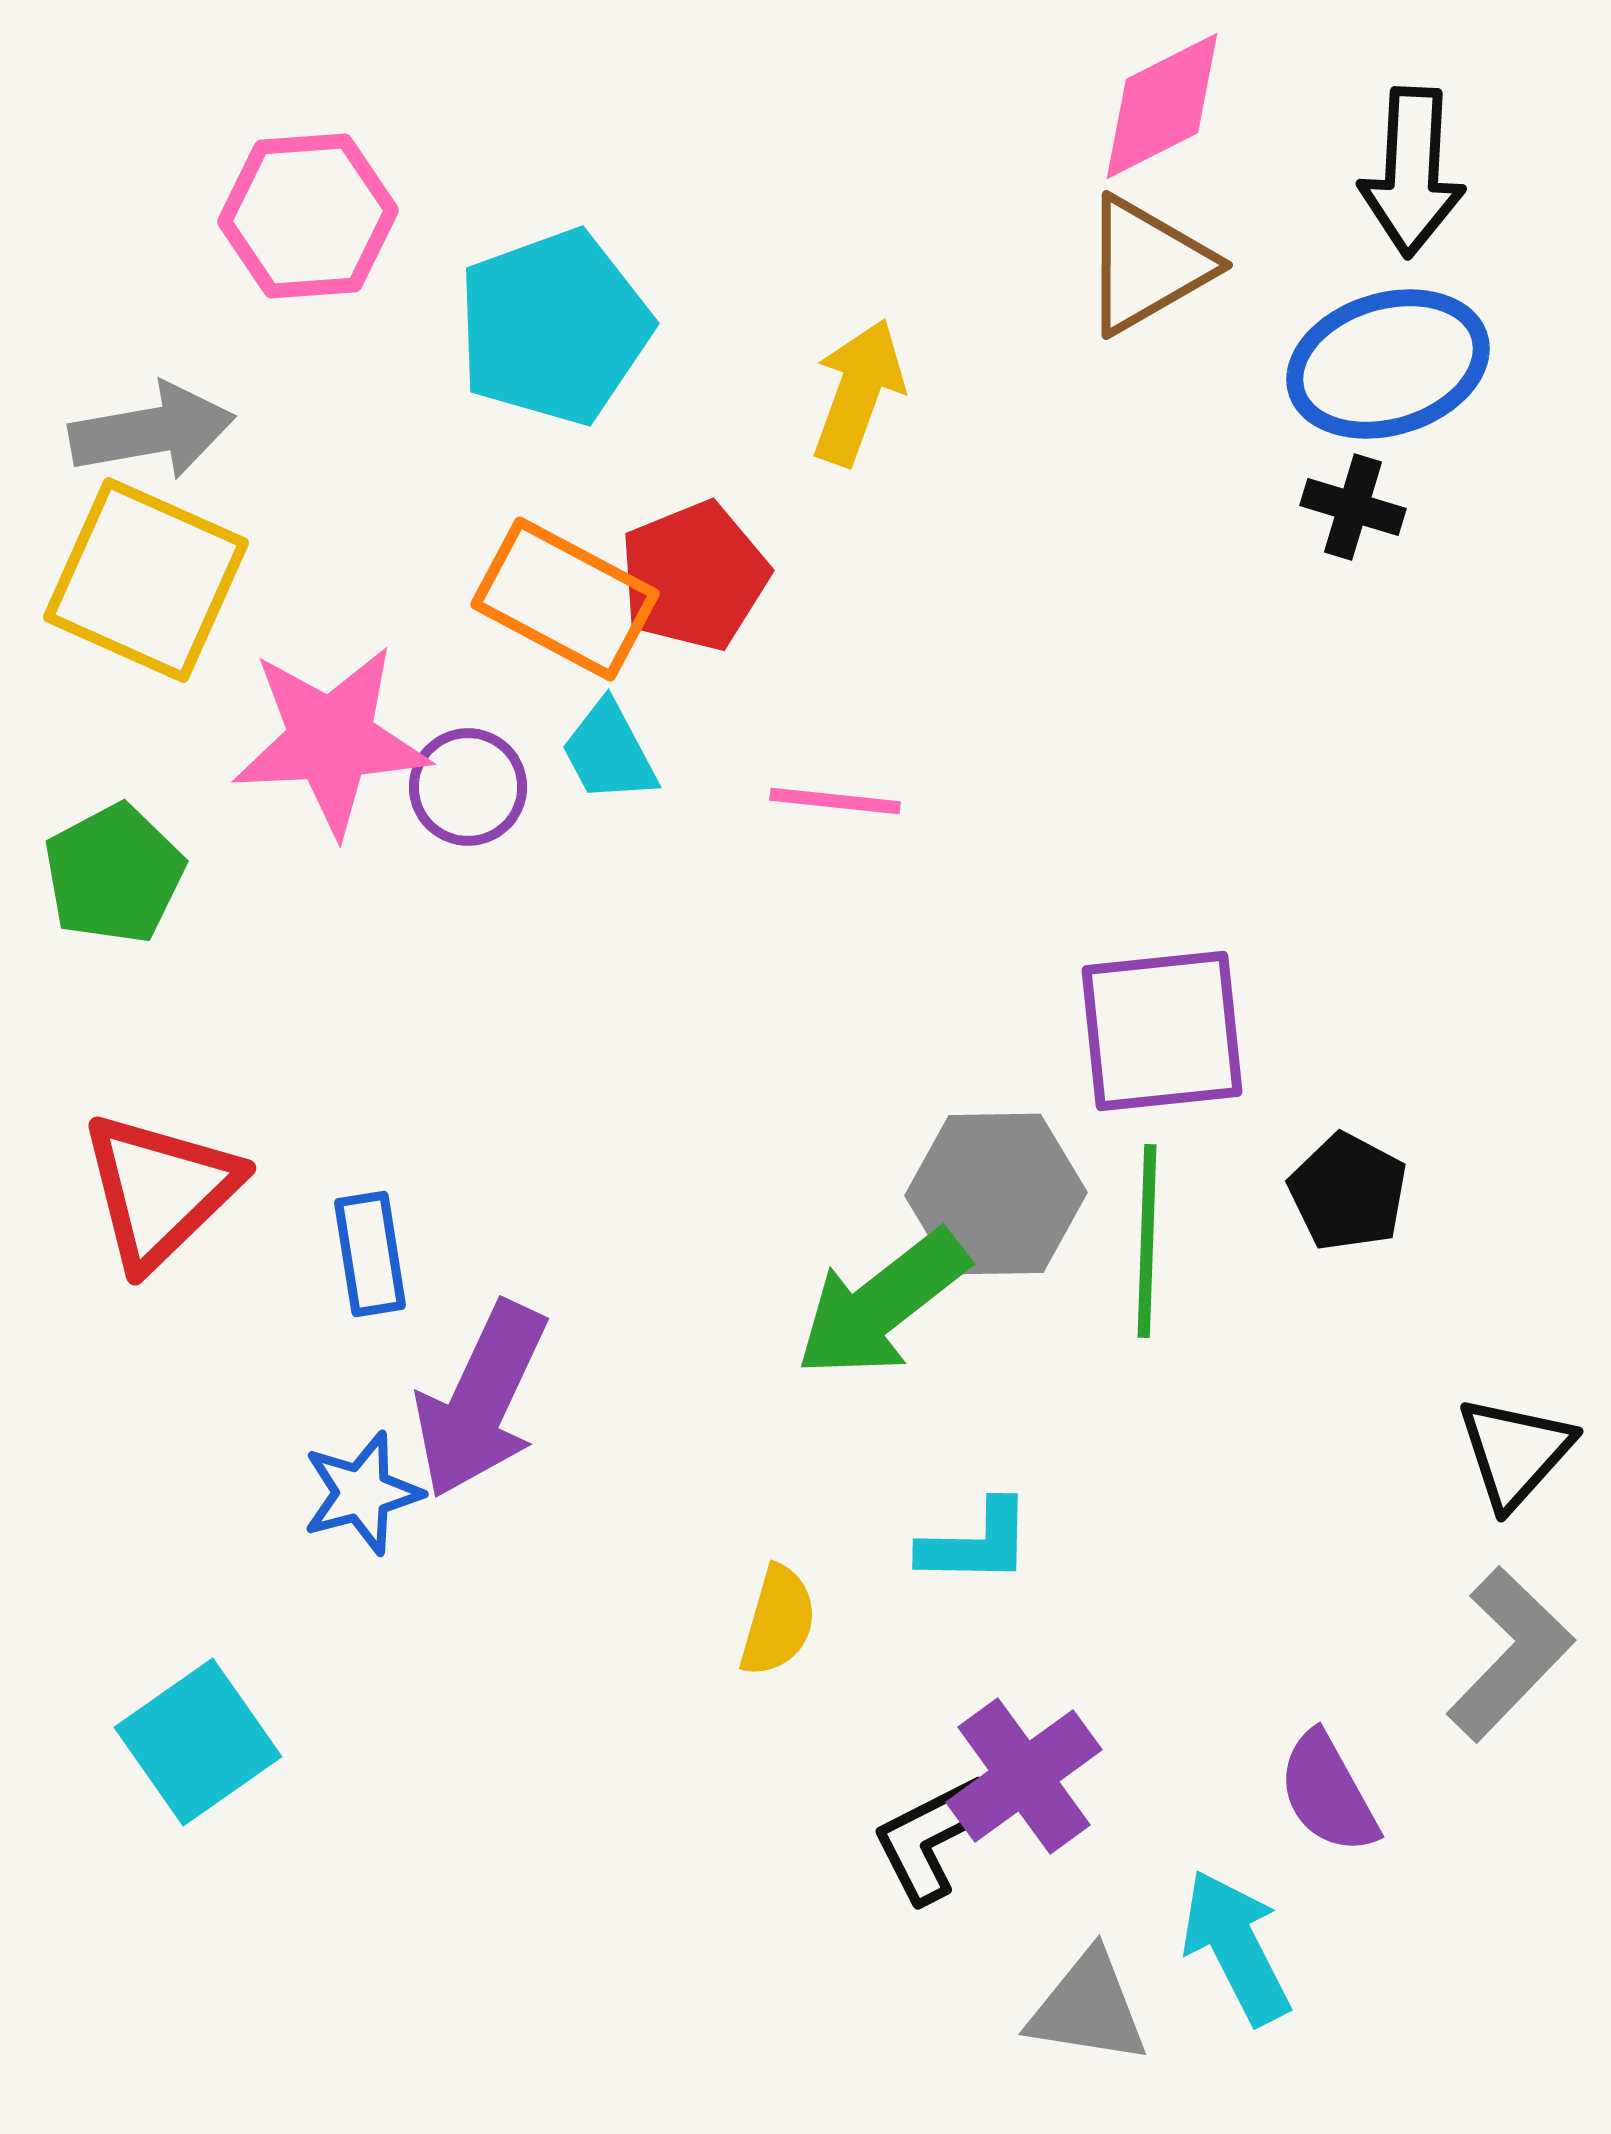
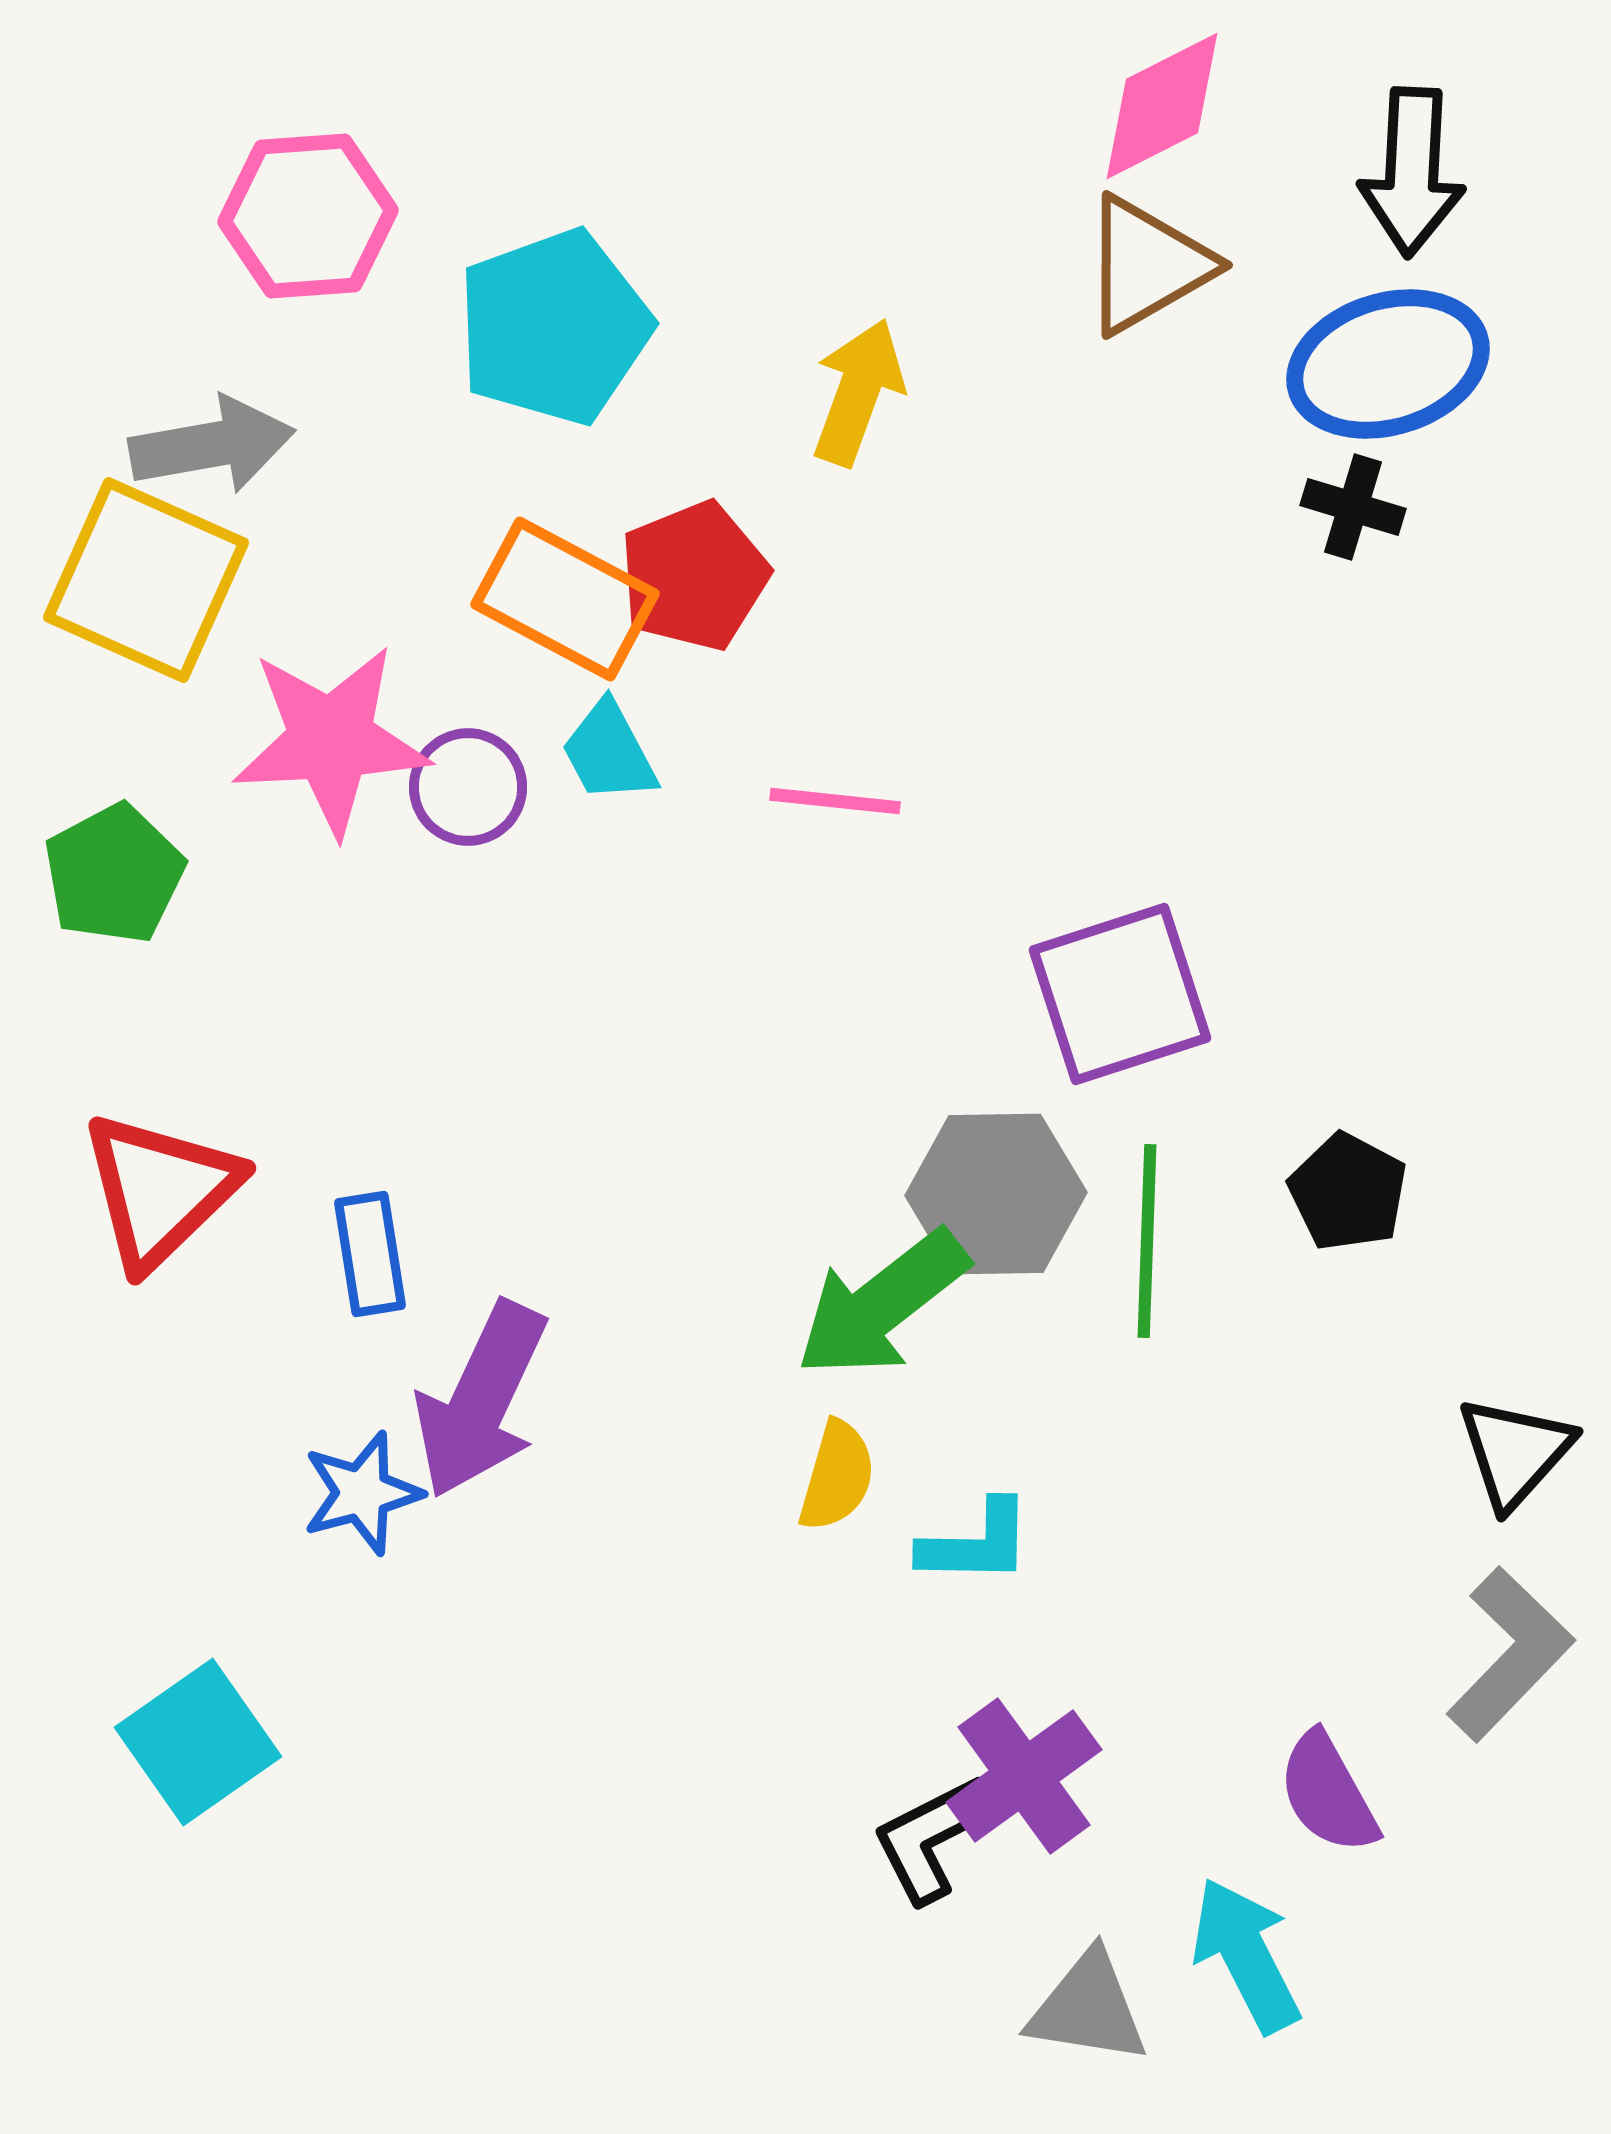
gray arrow: moved 60 px right, 14 px down
purple square: moved 42 px left, 37 px up; rotated 12 degrees counterclockwise
yellow semicircle: moved 59 px right, 145 px up
cyan arrow: moved 10 px right, 8 px down
